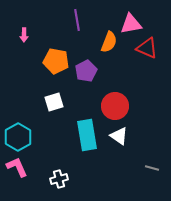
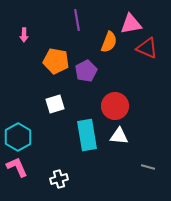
white square: moved 1 px right, 2 px down
white triangle: rotated 30 degrees counterclockwise
gray line: moved 4 px left, 1 px up
